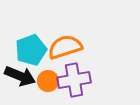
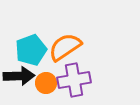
orange semicircle: rotated 16 degrees counterclockwise
black arrow: moved 1 px left; rotated 24 degrees counterclockwise
orange circle: moved 2 px left, 2 px down
